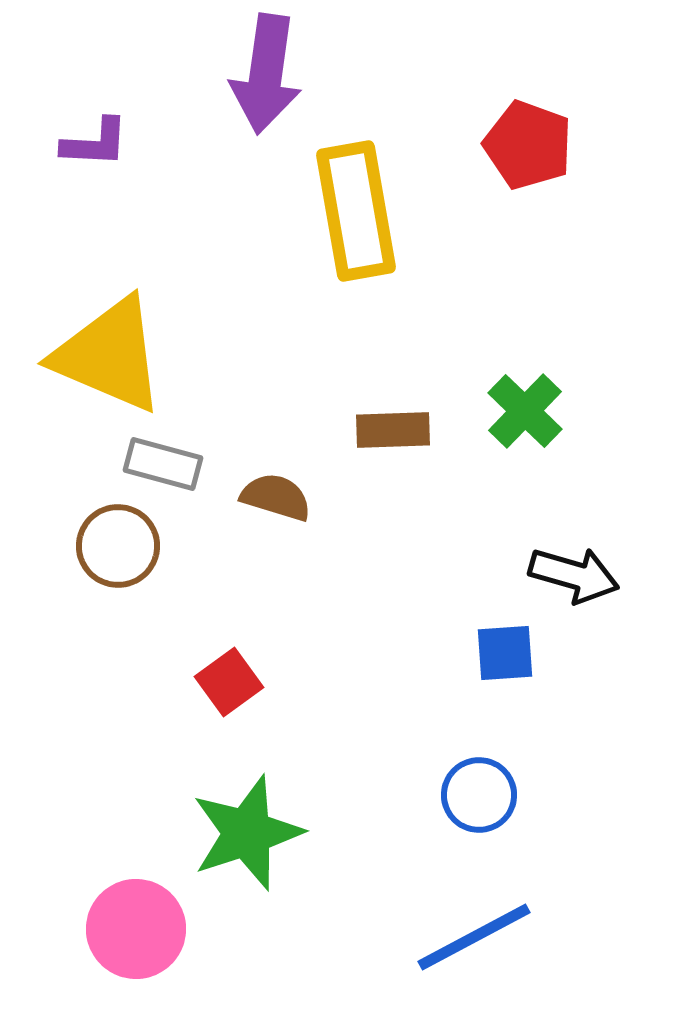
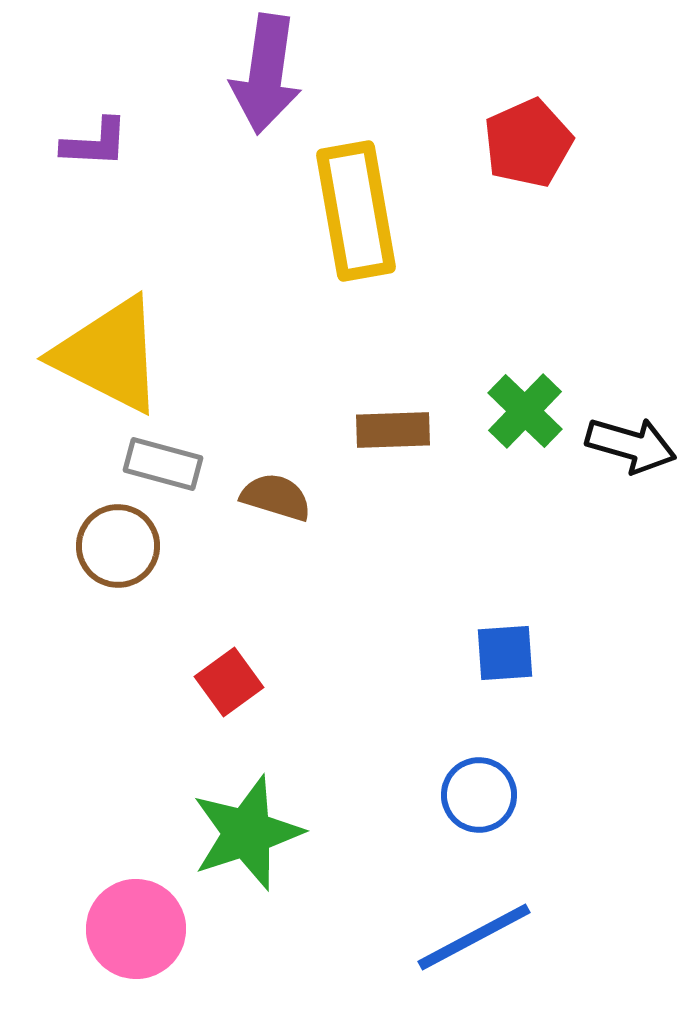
red pentagon: moved 2 px up; rotated 28 degrees clockwise
yellow triangle: rotated 4 degrees clockwise
black arrow: moved 57 px right, 130 px up
